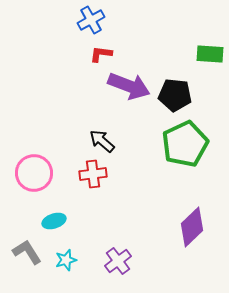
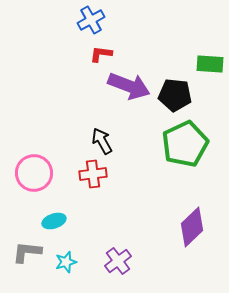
green rectangle: moved 10 px down
black arrow: rotated 20 degrees clockwise
gray L-shape: rotated 52 degrees counterclockwise
cyan star: moved 2 px down
